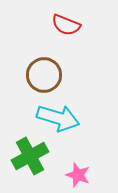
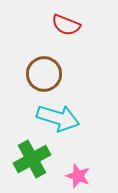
brown circle: moved 1 px up
green cross: moved 2 px right, 3 px down
pink star: moved 1 px down
